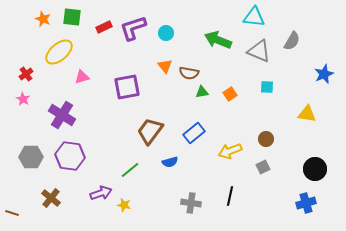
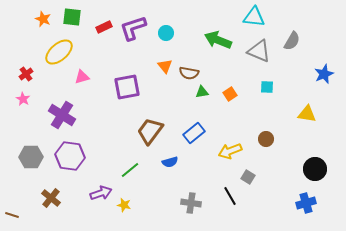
gray square: moved 15 px left, 10 px down; rotated 32 degrees counterclockwise
black line: rotated 42 degrees counterclockwise
brown line: moved 2 px down
